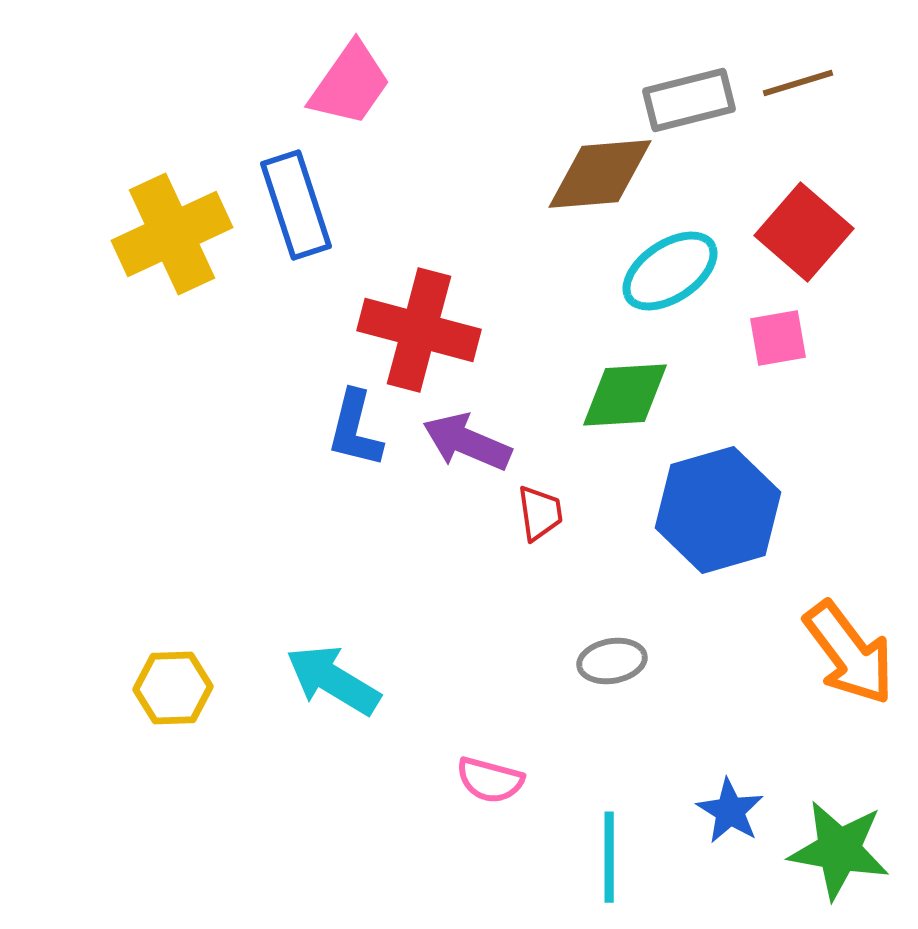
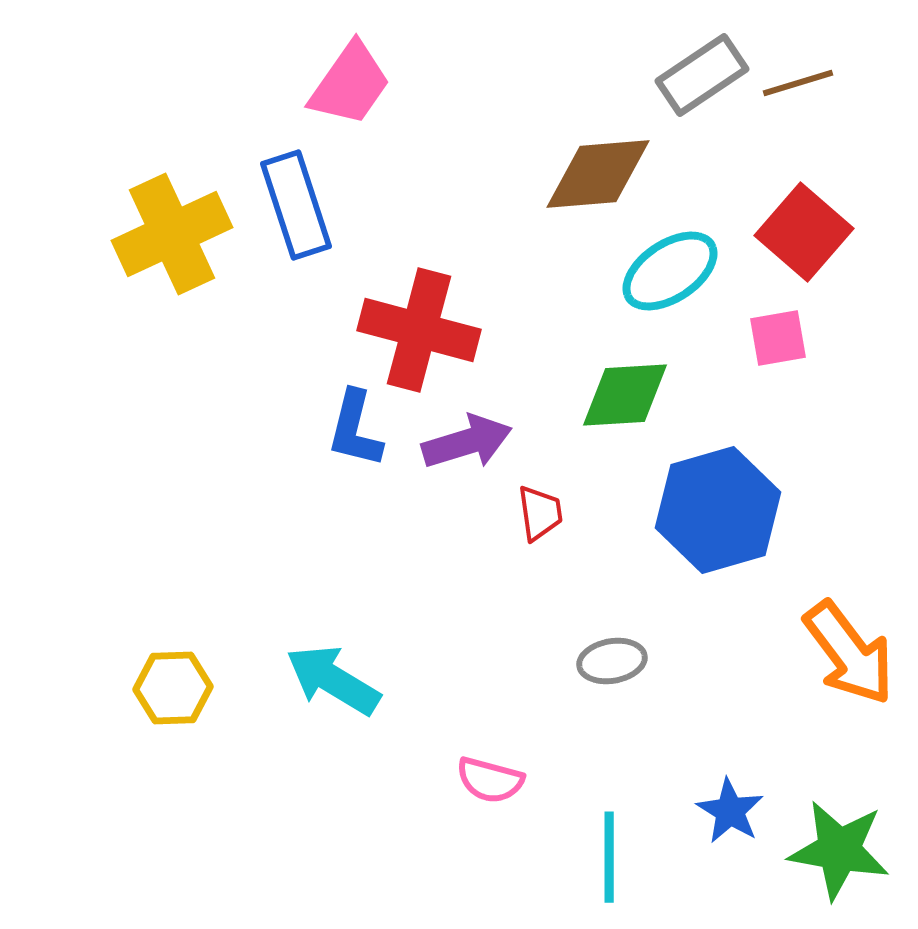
gray rectangle: moved 13 px right, 25 px up; rotated 20 degrees counterclockwise
brown diamond: moved 2 px left
purple arrow: rotated 140 degrees clockwise
